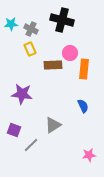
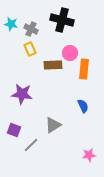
cyan star: rotated 16 degrees clockwise
